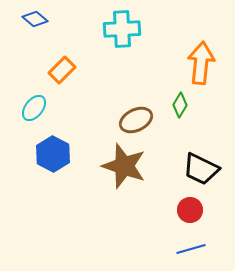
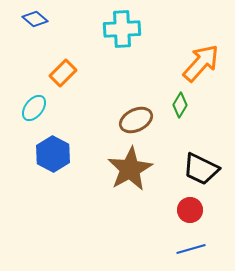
orange arrow: rotated 36 degrees clockwise
orange rectangle: moved 1 px right, 3 px down
brown star: moved 6 px right, 3 px down; rotated 24 degrees clockwise
